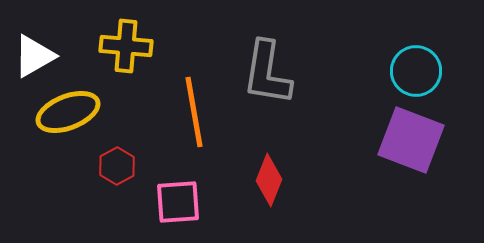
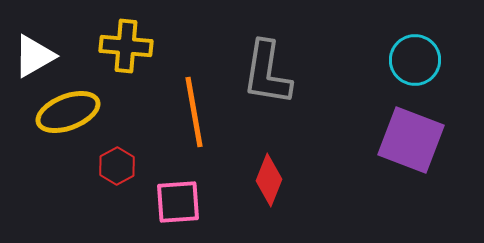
cyan circle: moved 1 px left, 11 px up
